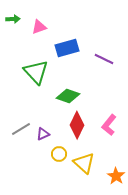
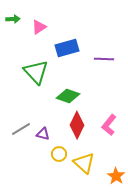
pink triangle: rotated 14 degrees counterclockwise
purple line: rotated 24 degrees counterclockwise
purple triangle: rotated 40 degrees clockwise
